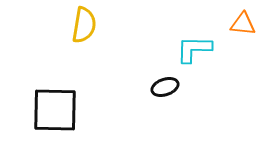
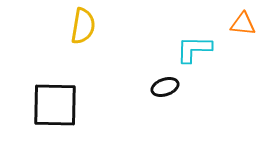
yellow semicircle: moved 1 px left, 1 px down
black square: moved 5 px up
